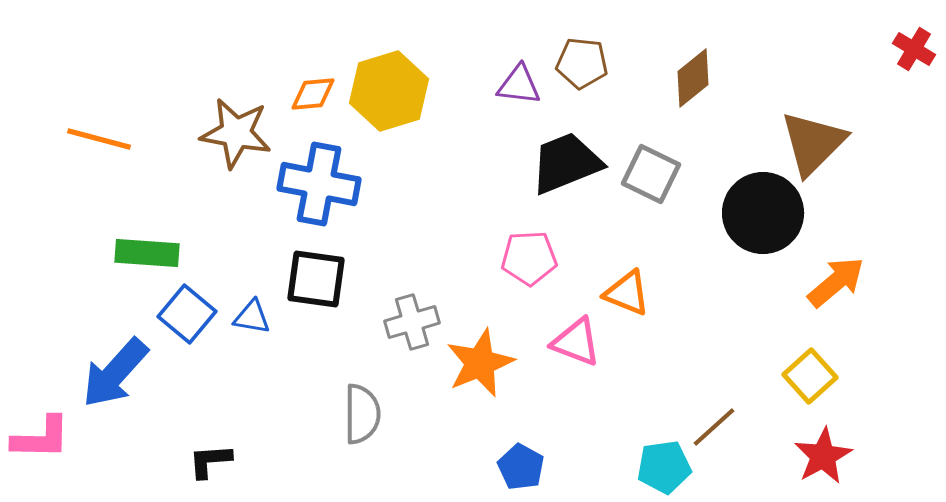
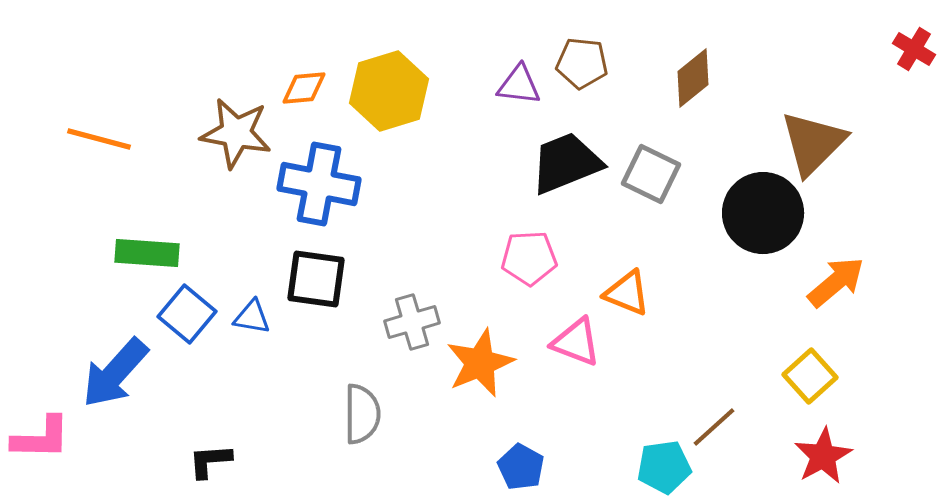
orange diamond: moved 9 px left, 6 px up
